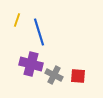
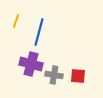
yellow line: moved 1 px left, 1 px down
blue line: rotated 32 degrees clockwise
gray cross: rotated 18 degrees counterclockwise
